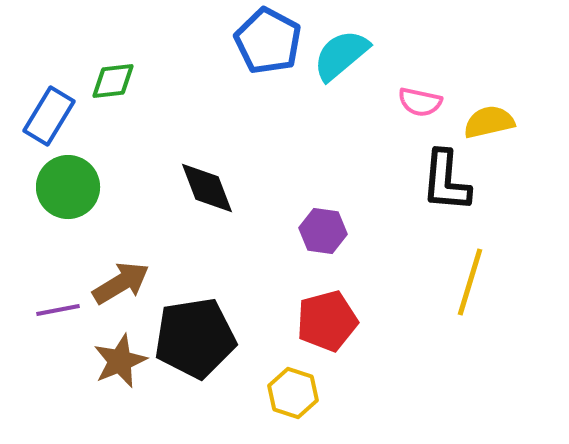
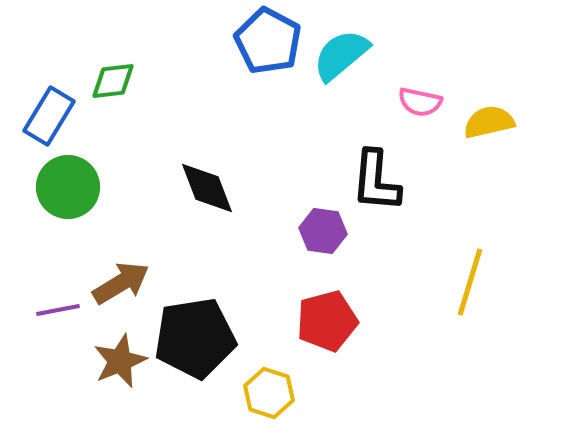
black L-shape: moved 70 px left
yellow hexagon: moved 24 px left
